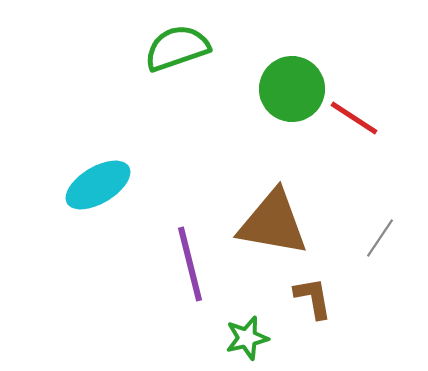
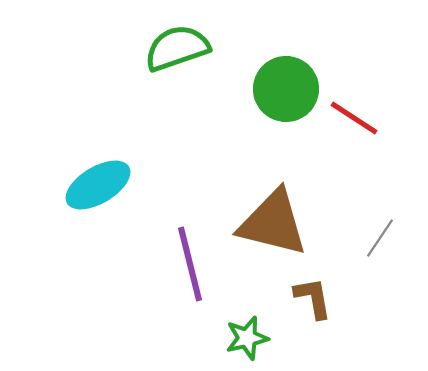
green circle: moved 6 px left
brown triangle: rotated 4 degrees clockwise
